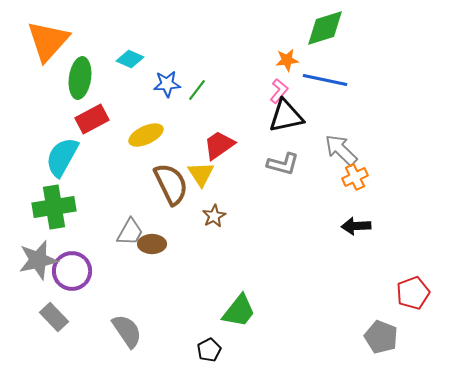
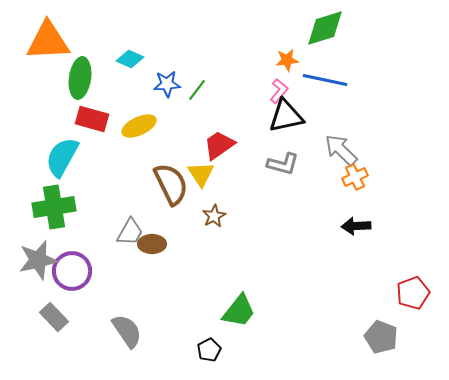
orange triangle: rotated 45 degrees clockwise
red rectangle: rotated 44 degrees clockwise
yellow ellipse: moved 7 px left, 9 px up
